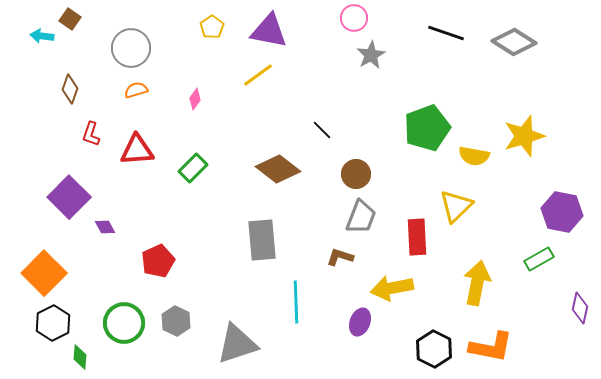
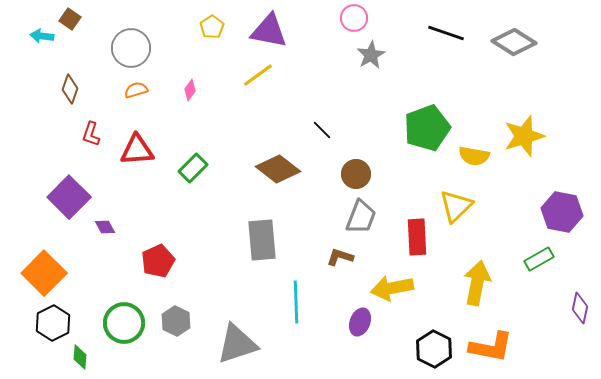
pink diamond at (195, 99): moved 5 px left, 9 px up
